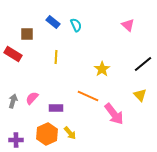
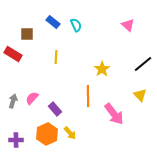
orange line: rotated 65 degrees clockwise
purple rectangle: moved 1 px left, 1 px down; rotated 48 degrees clockwise
